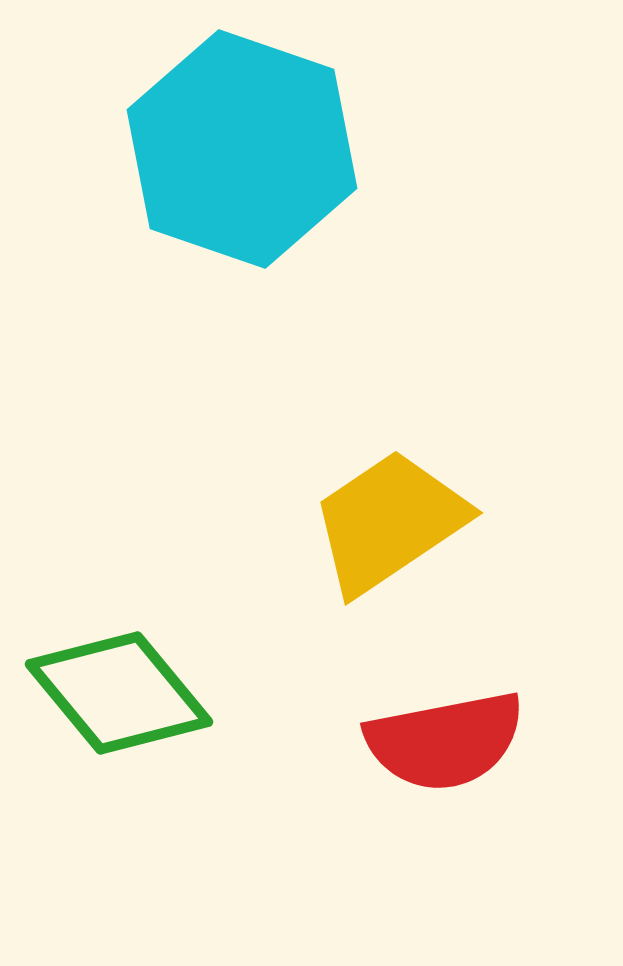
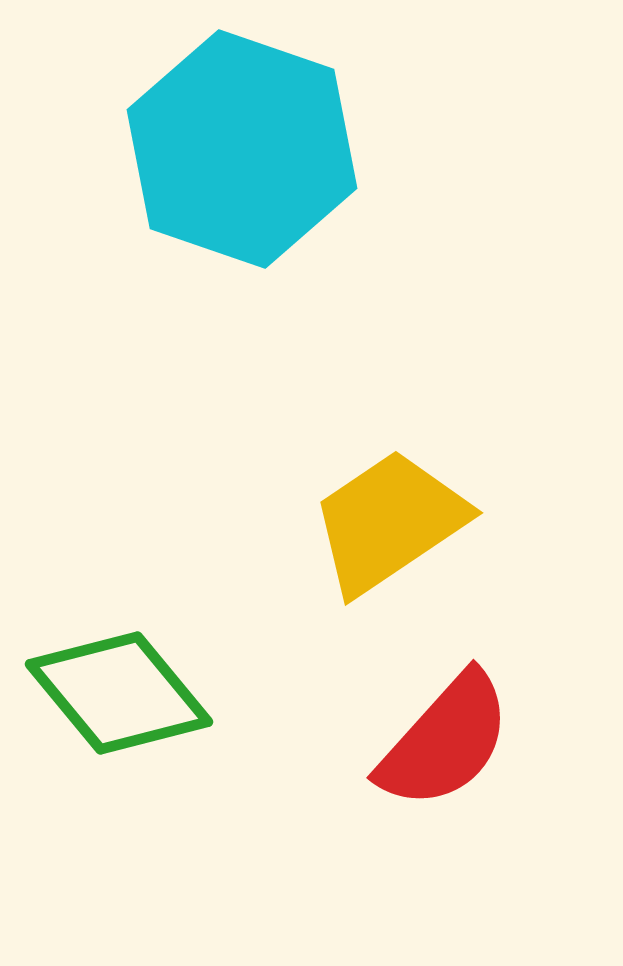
red semicircle: rotated 37 degrees counterclockwise
